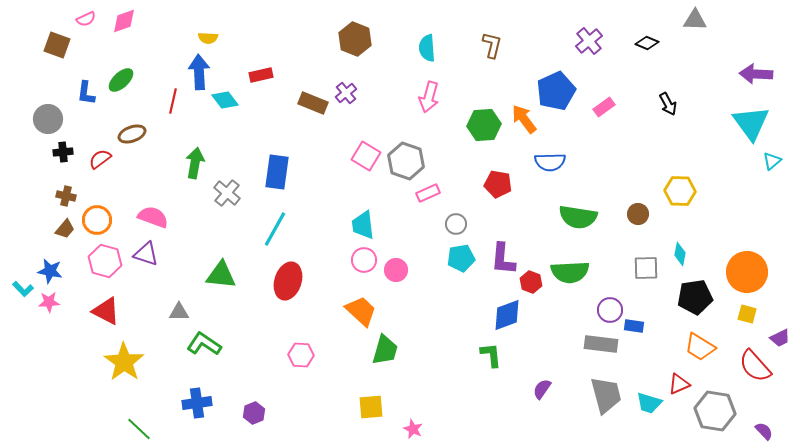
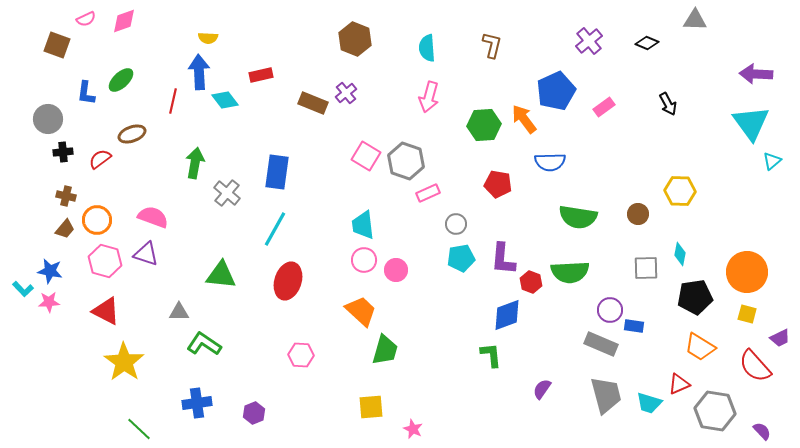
gray rectangle at (601, 344): rotated 16 degrees clockwise
purple semicircle at (764, 431): moved 2 px left
